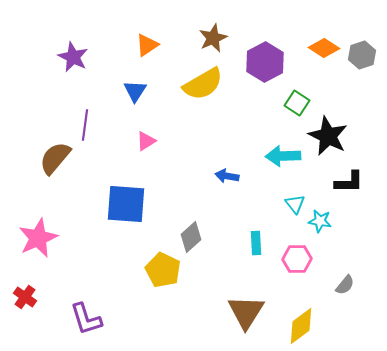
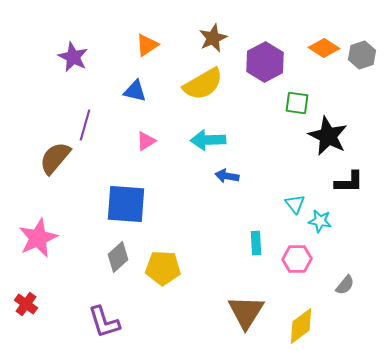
blue triangle: rotated 50 degrees counterclockwise
green square: rotated 25 degrees counterclockwise
purple line: rotated 8 degrees clockwise
cyan arrow: moved 75 px left, 16 px up
gray diamond: moved 73 px left, 20 px down
yellow pentagon: moved 2 px up; rotated 24 degrees counterclockwise
red cross: moved 1 px right, 7 px down
purple L-shape: moved 18 px right, 3 px down
